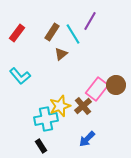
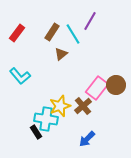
pink rectangle: moved 1 px up
cyan cross: rotated 20 degrees clockwise
black rectangle: moved 5 px left, 14 px up
